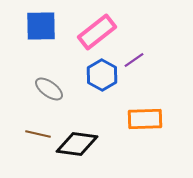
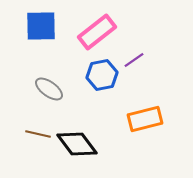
blue hexagon: rotated 20 degrees clockwise
orange rectangle: rotated 12 degrees counterclockwise
black diamond: rotated 45 degrees clockwise
